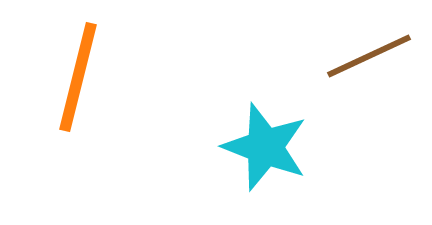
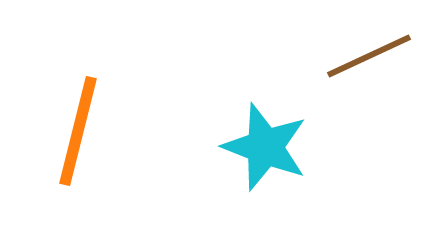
orange line: moved 54 px down
